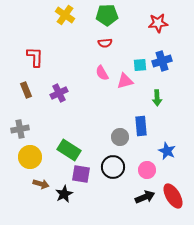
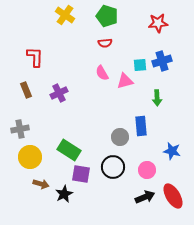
green pentagon: moved 1 px down; rotated 20 degrees clockwise
blue star: moved 5 px right; rotated 12 degrees counterclockwise
